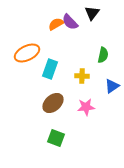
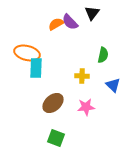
orange ellipse: rotated 40 degrees clockwise
cyan rectangle: moved 14 px left, 1 px up; rotated 18 degrees counterclockwise
blue triangle: moved 1 px right, 1 px up; rotated 42 degrees counterclockwise
